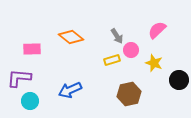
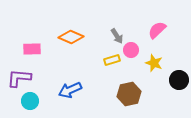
orange diamond: rotated 15 degrees counterclockwise
